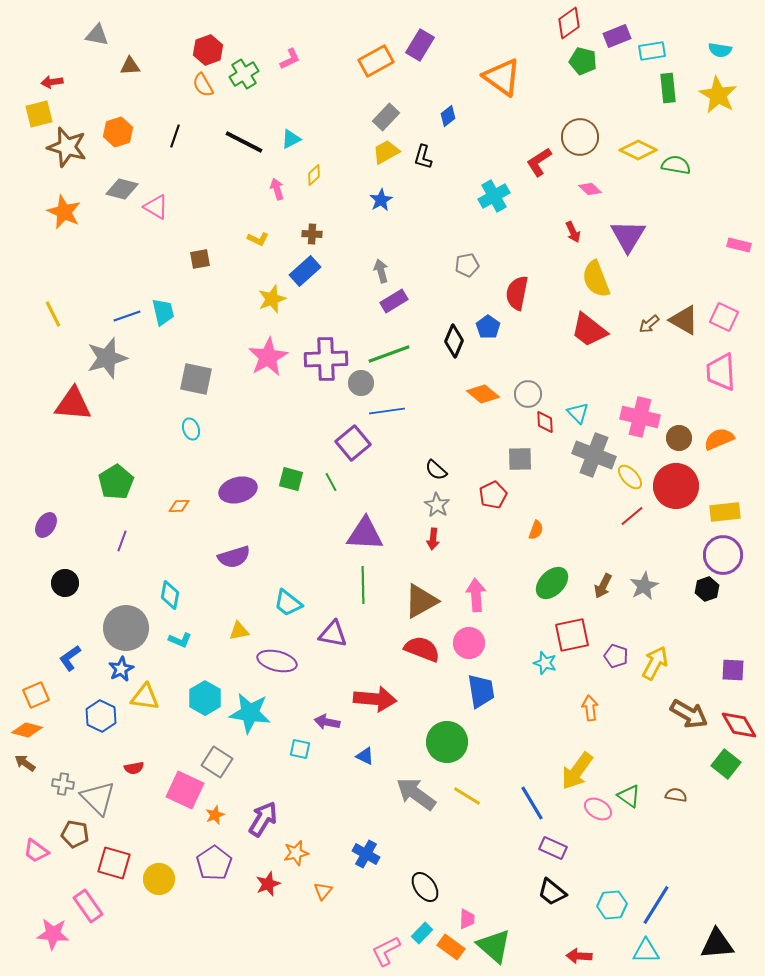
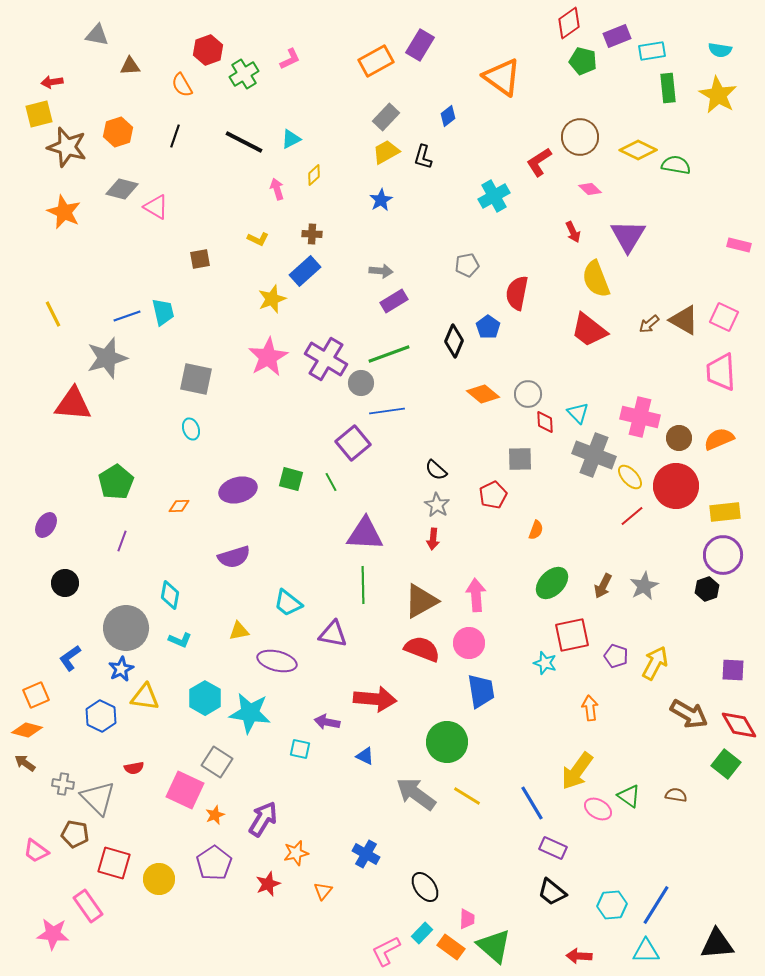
orange semicircle at (203, 85): moved 21 px left
gray arrow at (381, 271): rotated 110 degrees clockwise
purple cross at (326, 359): rotated 33 degrees clockwise
